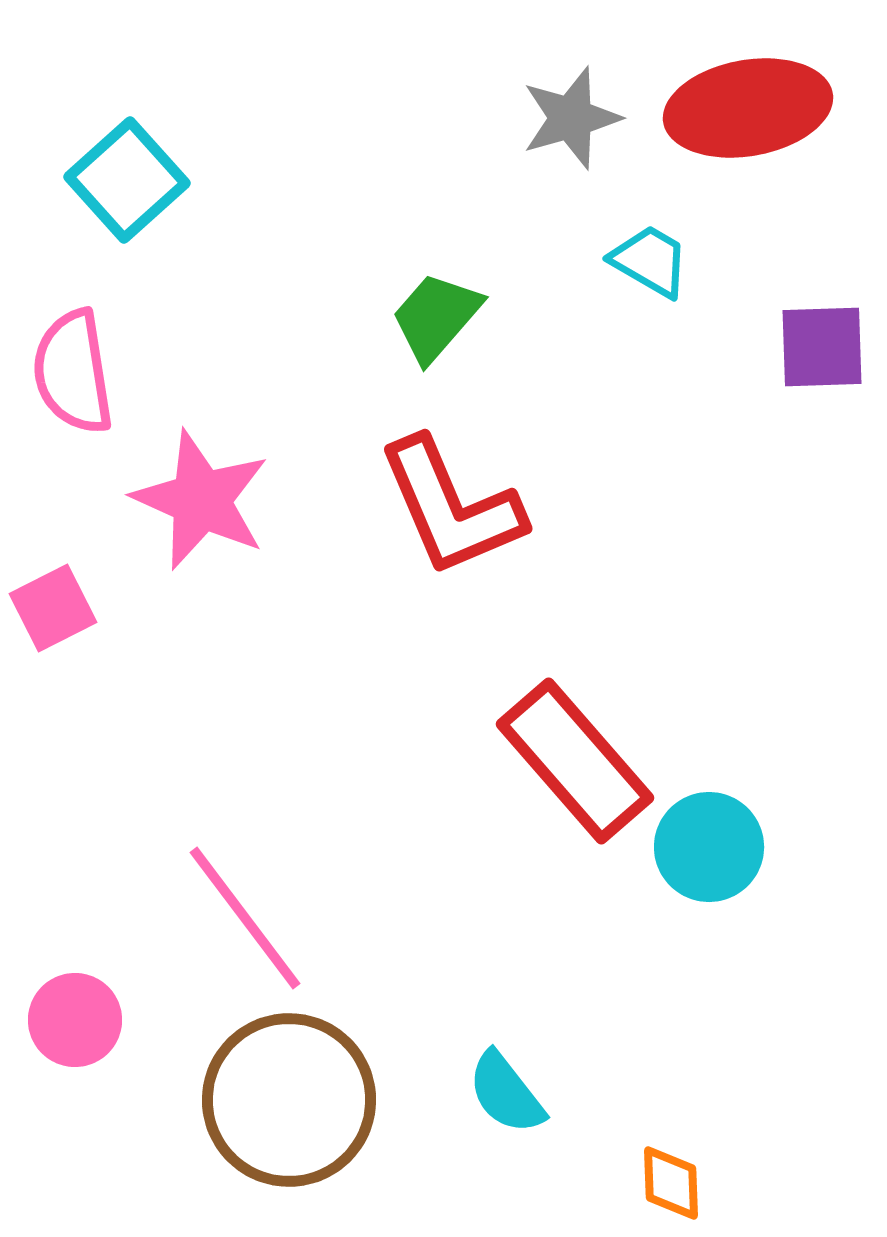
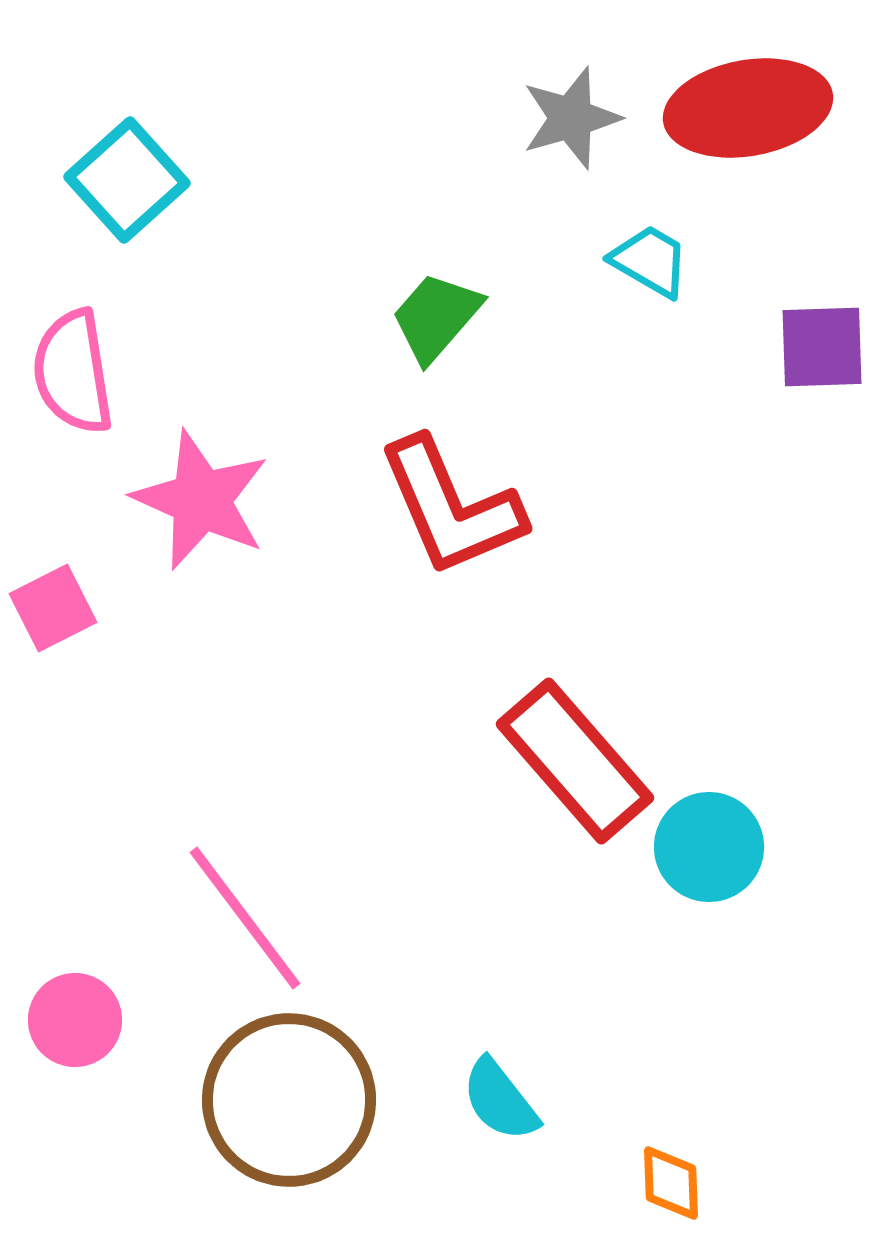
cyan semicircle: moved 6 px left, 7 px down
